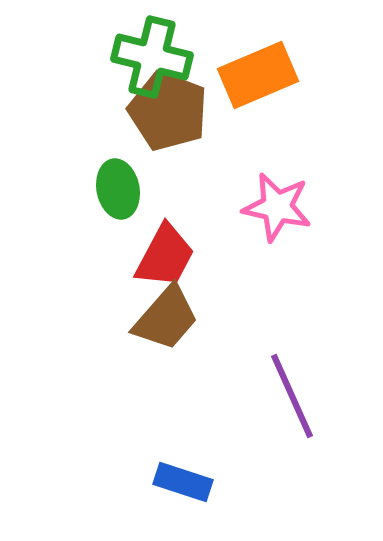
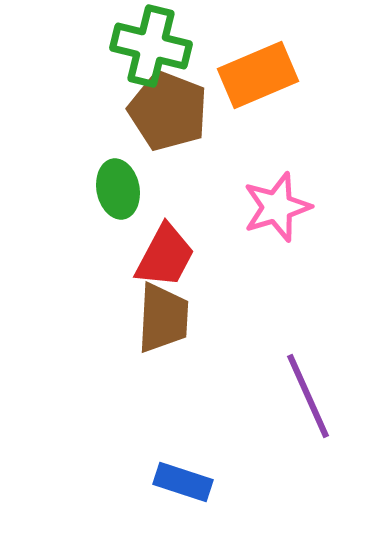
green cross: moved 1 px left, 11 px up
pink star: rotated 30 degrees counterclockwise
brown trapezoid: moved 3 px left; rotated 38 degrees counterclockwise
purple line: moved 16 px right
